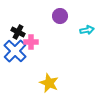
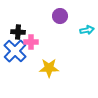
black cross: rotated 24 degrees counterclockwise
yellow star: moved 15 px up; rotated 24 degrees counterclockwise
